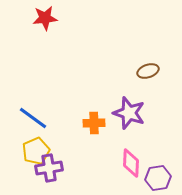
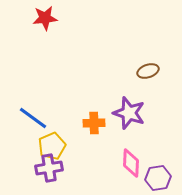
yellow pentagon: moved 16 px right, 5 px up
